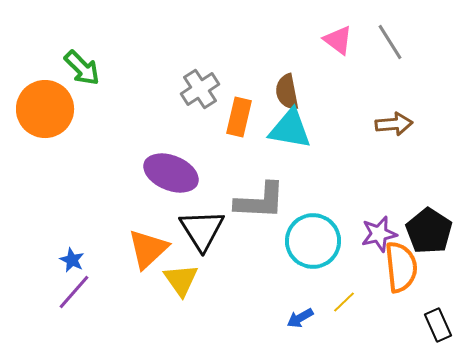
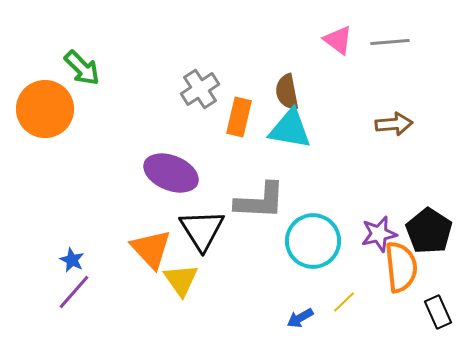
gray line: rotated 63 degrees counterclockwise
orange triangle: moved 3 px right; rotated 30 degrees counterclockwise
black rectangle: moved 13 px up
